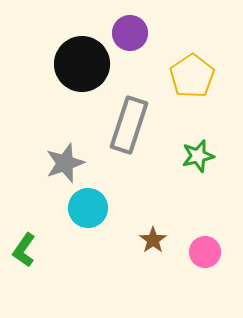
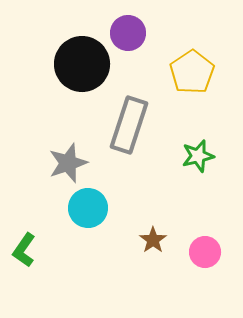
purple circle: moved 2 px left
yellow pentagon: moved 4 px up
gray star: moved 3 px right
